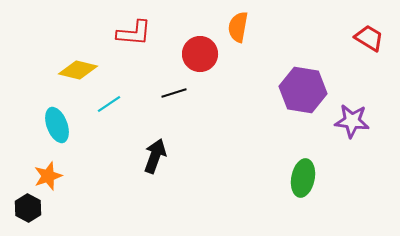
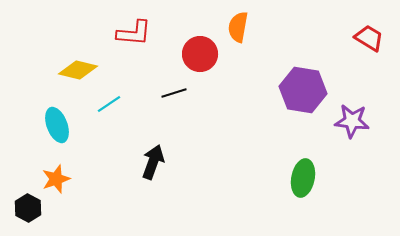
black arrow: moved 2 px left, 6 px down
orange star: moved 8 px right, 3 px down
